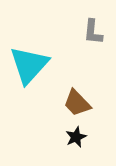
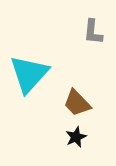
cyan triangle: moved 9 px down
